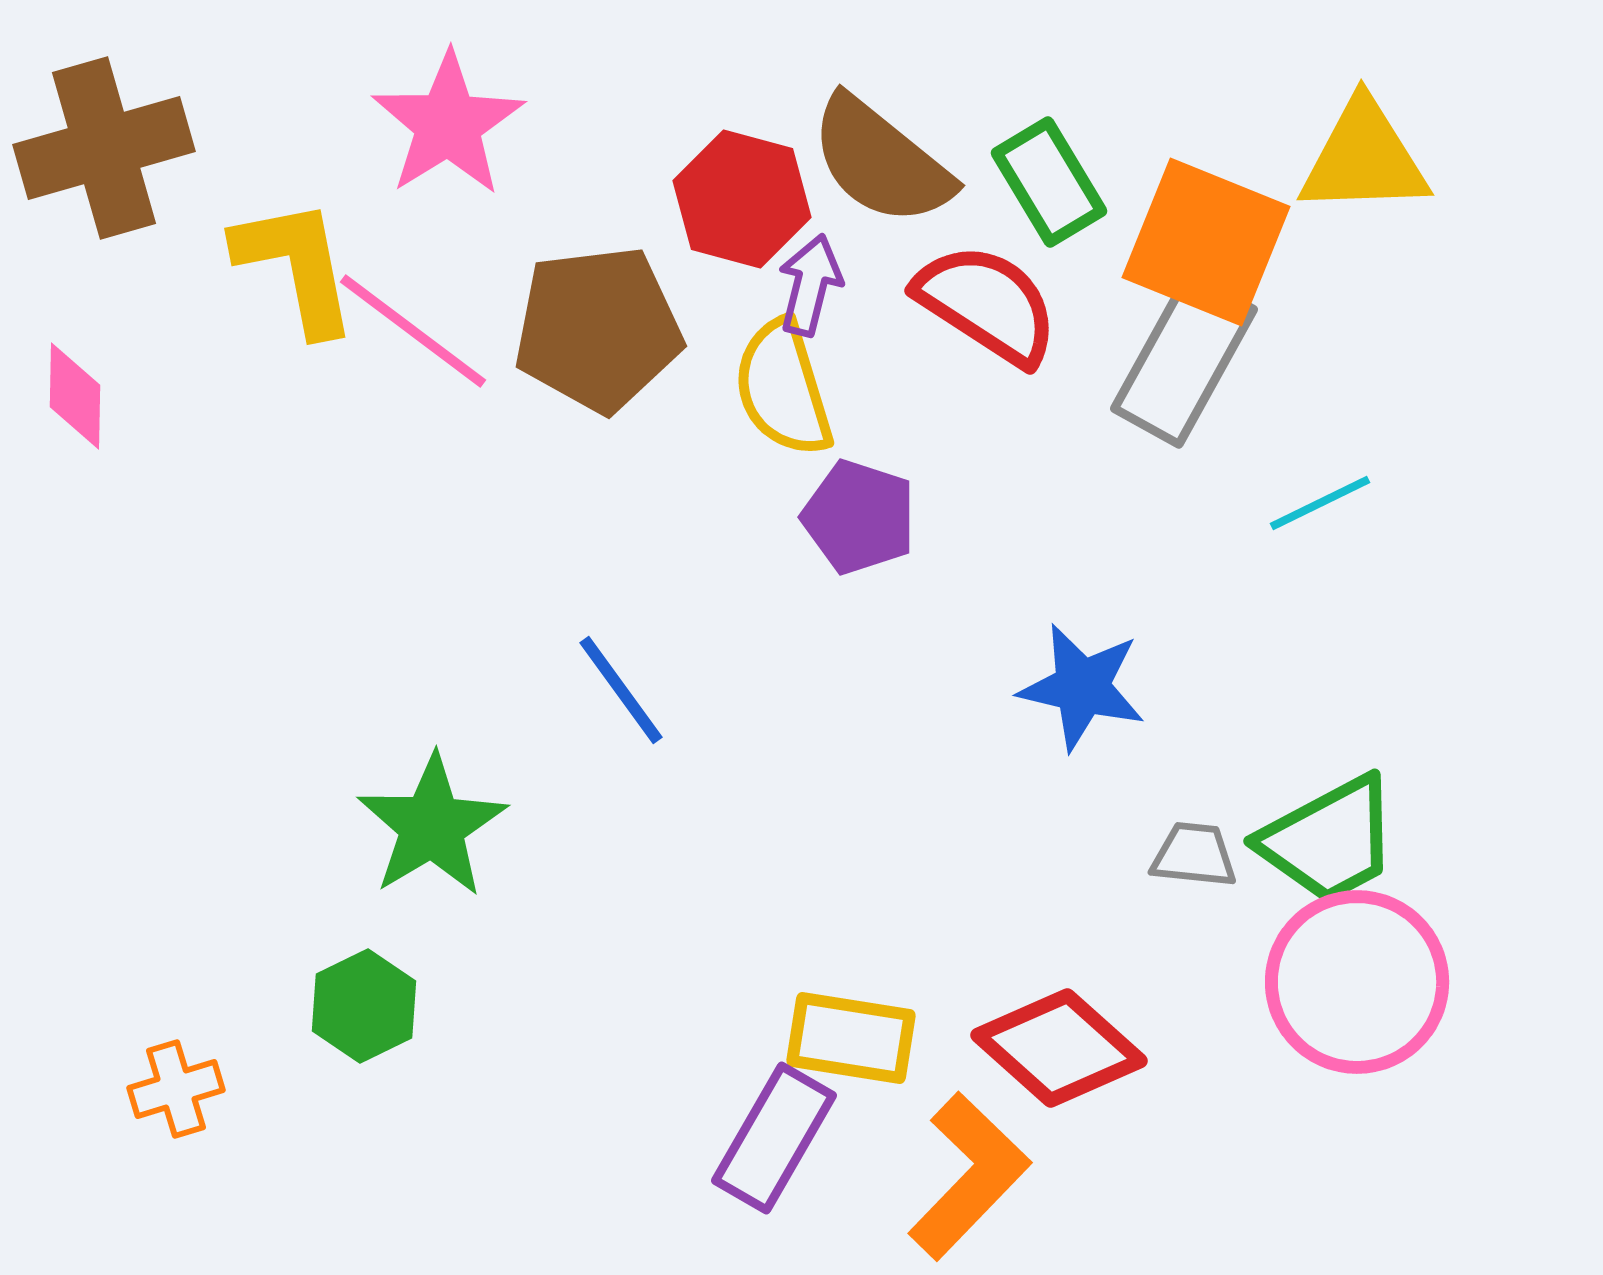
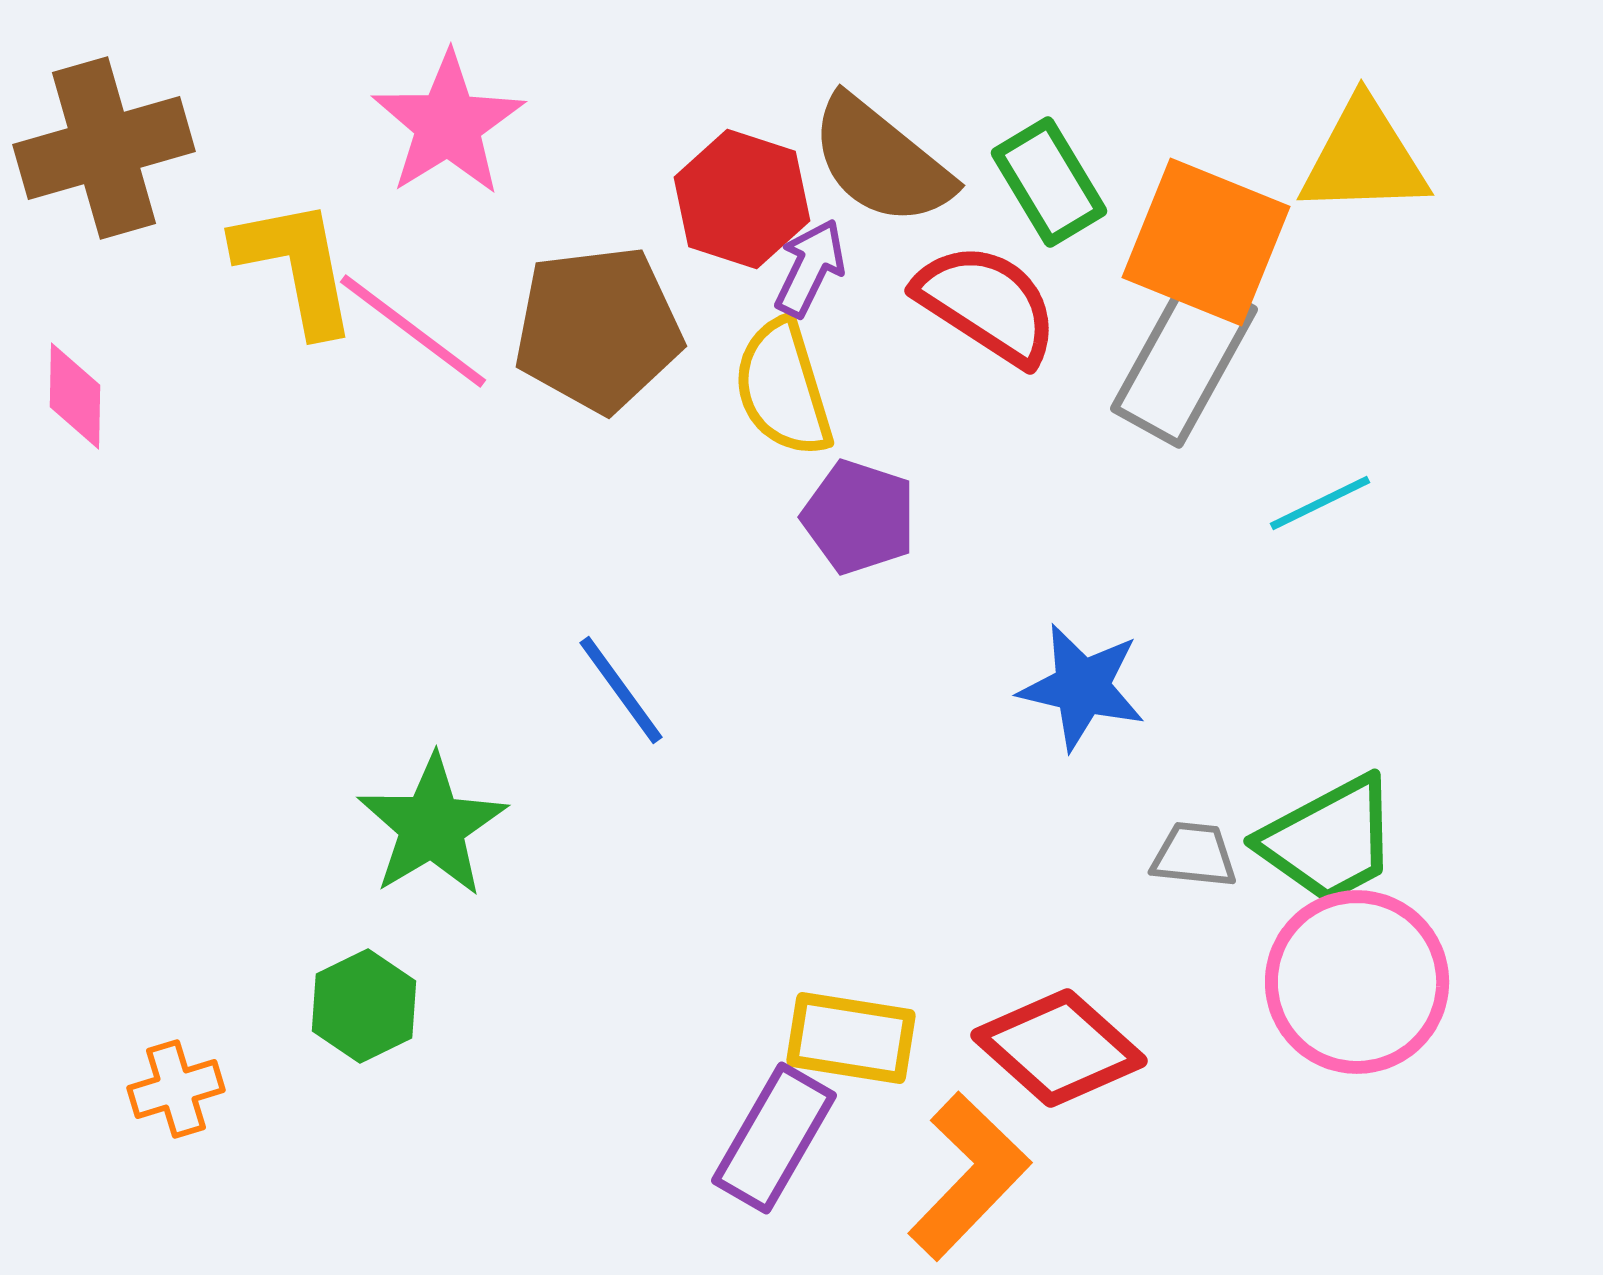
red hexagon: rotated 3 degrees clockwise
purple arrow: moved 17 px up; rotated 12 degrees clockwise
